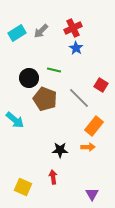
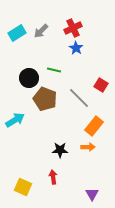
cyan arrow: rotated 72 degrees counterclockwise
